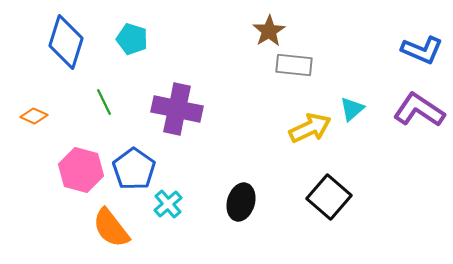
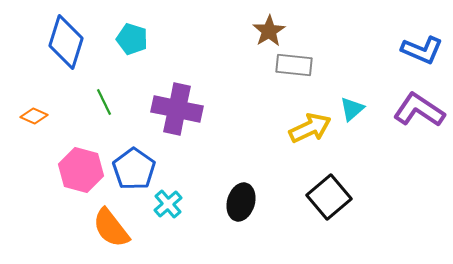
black square: rotated 9 degrees clockwise
